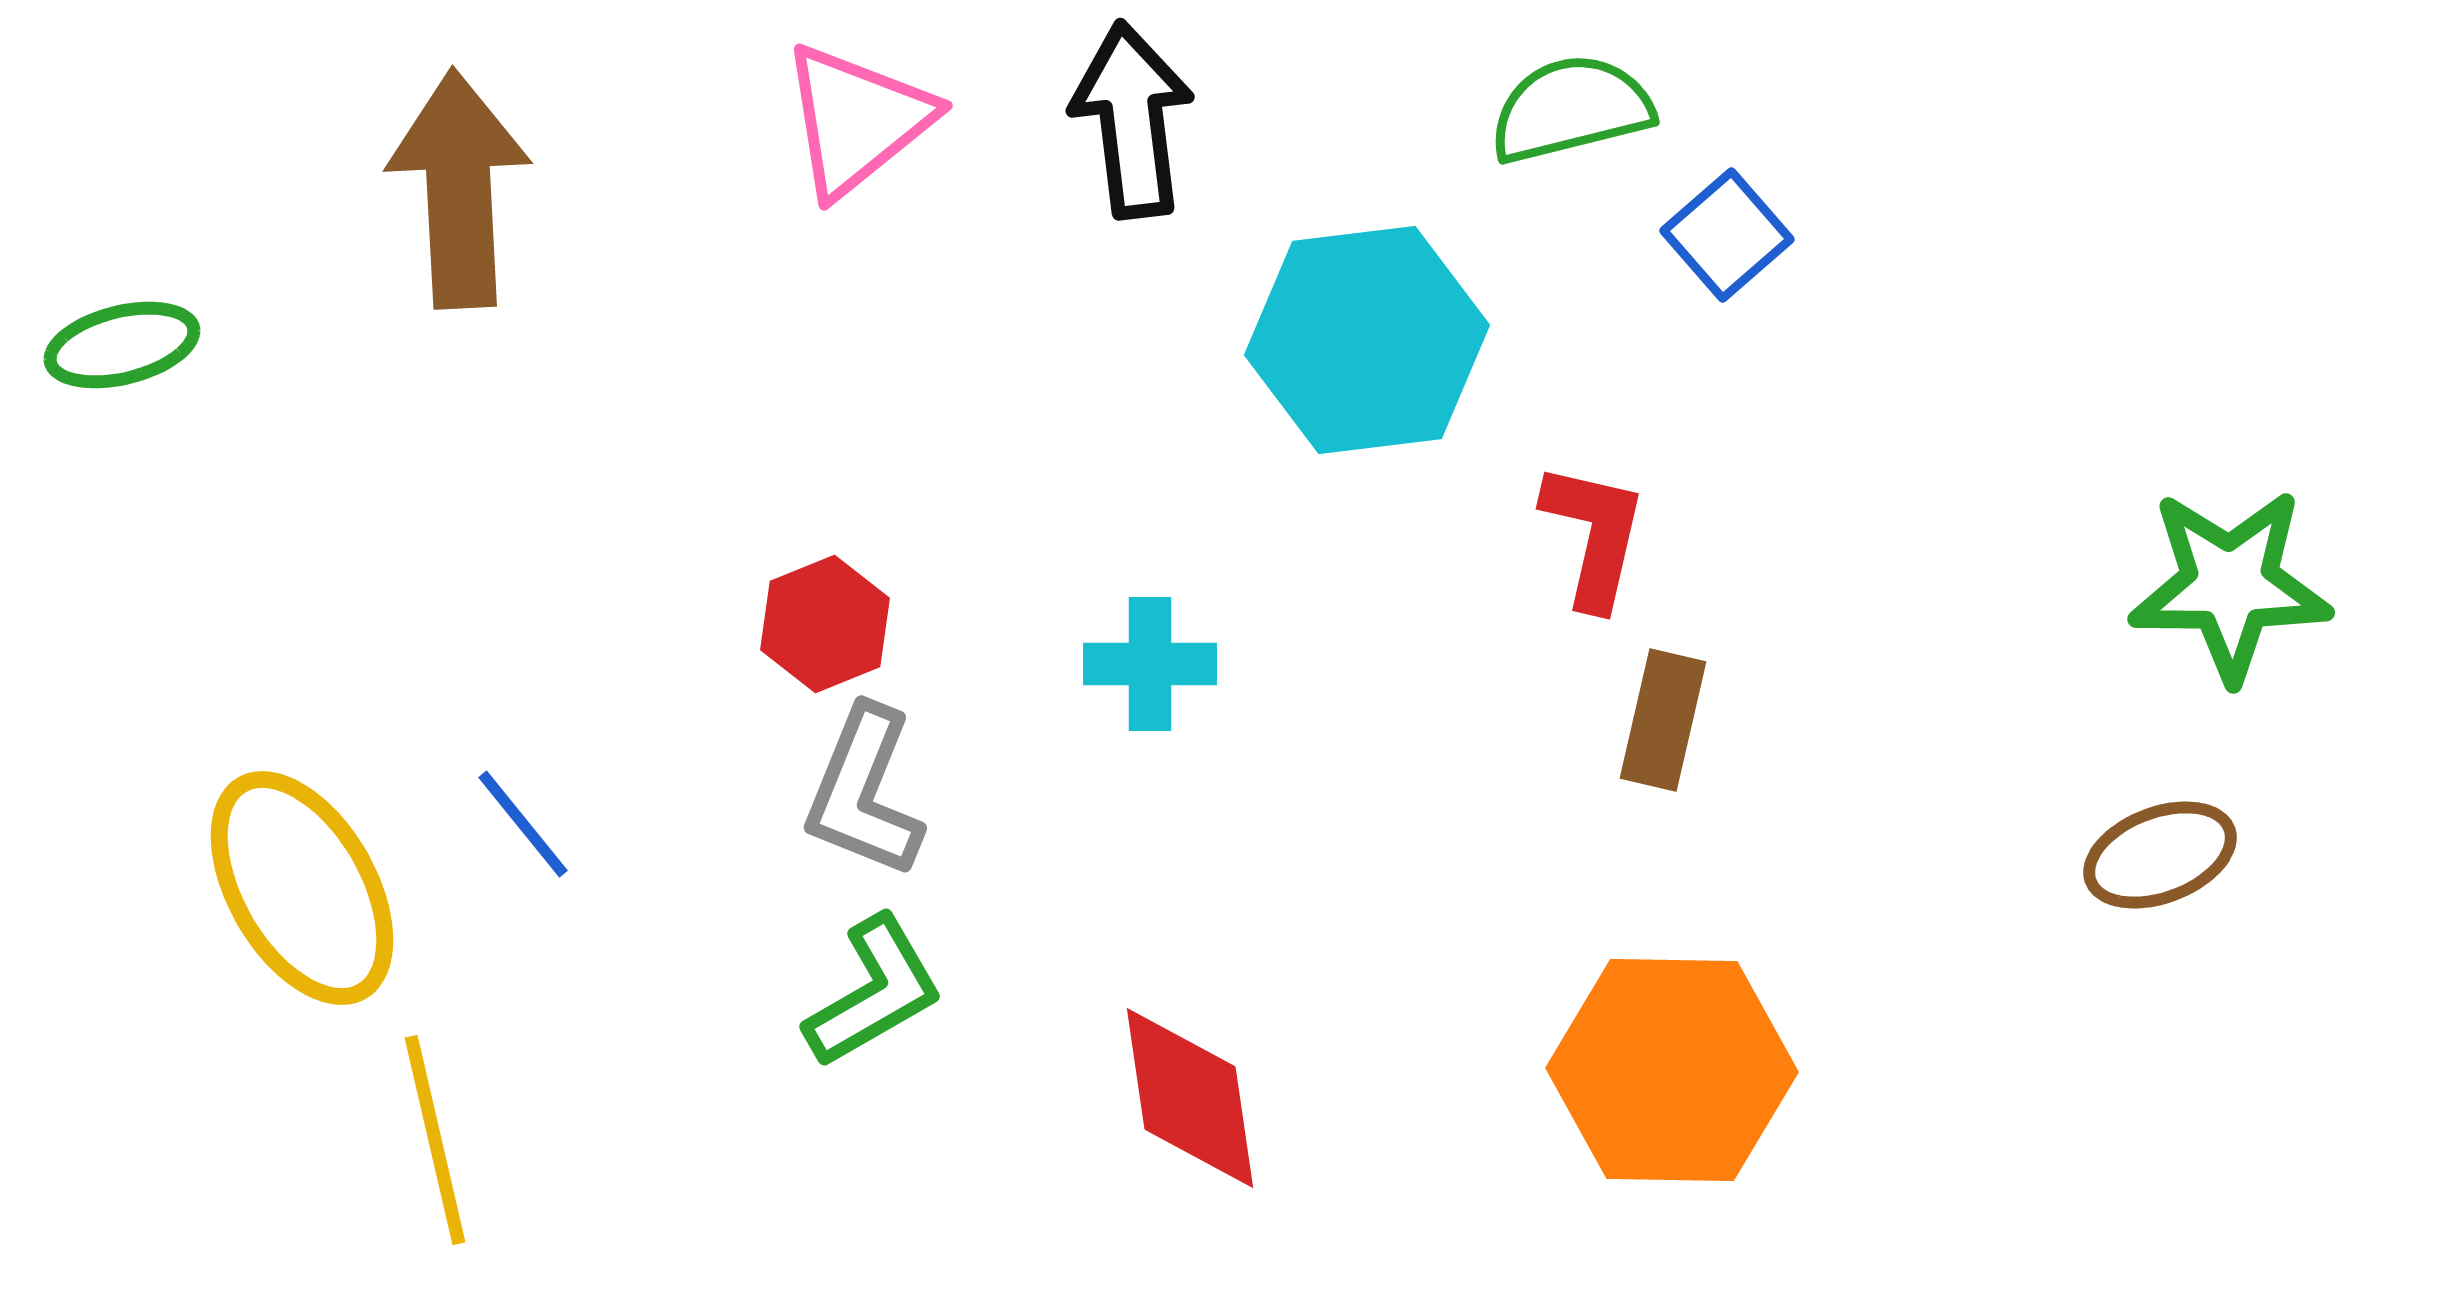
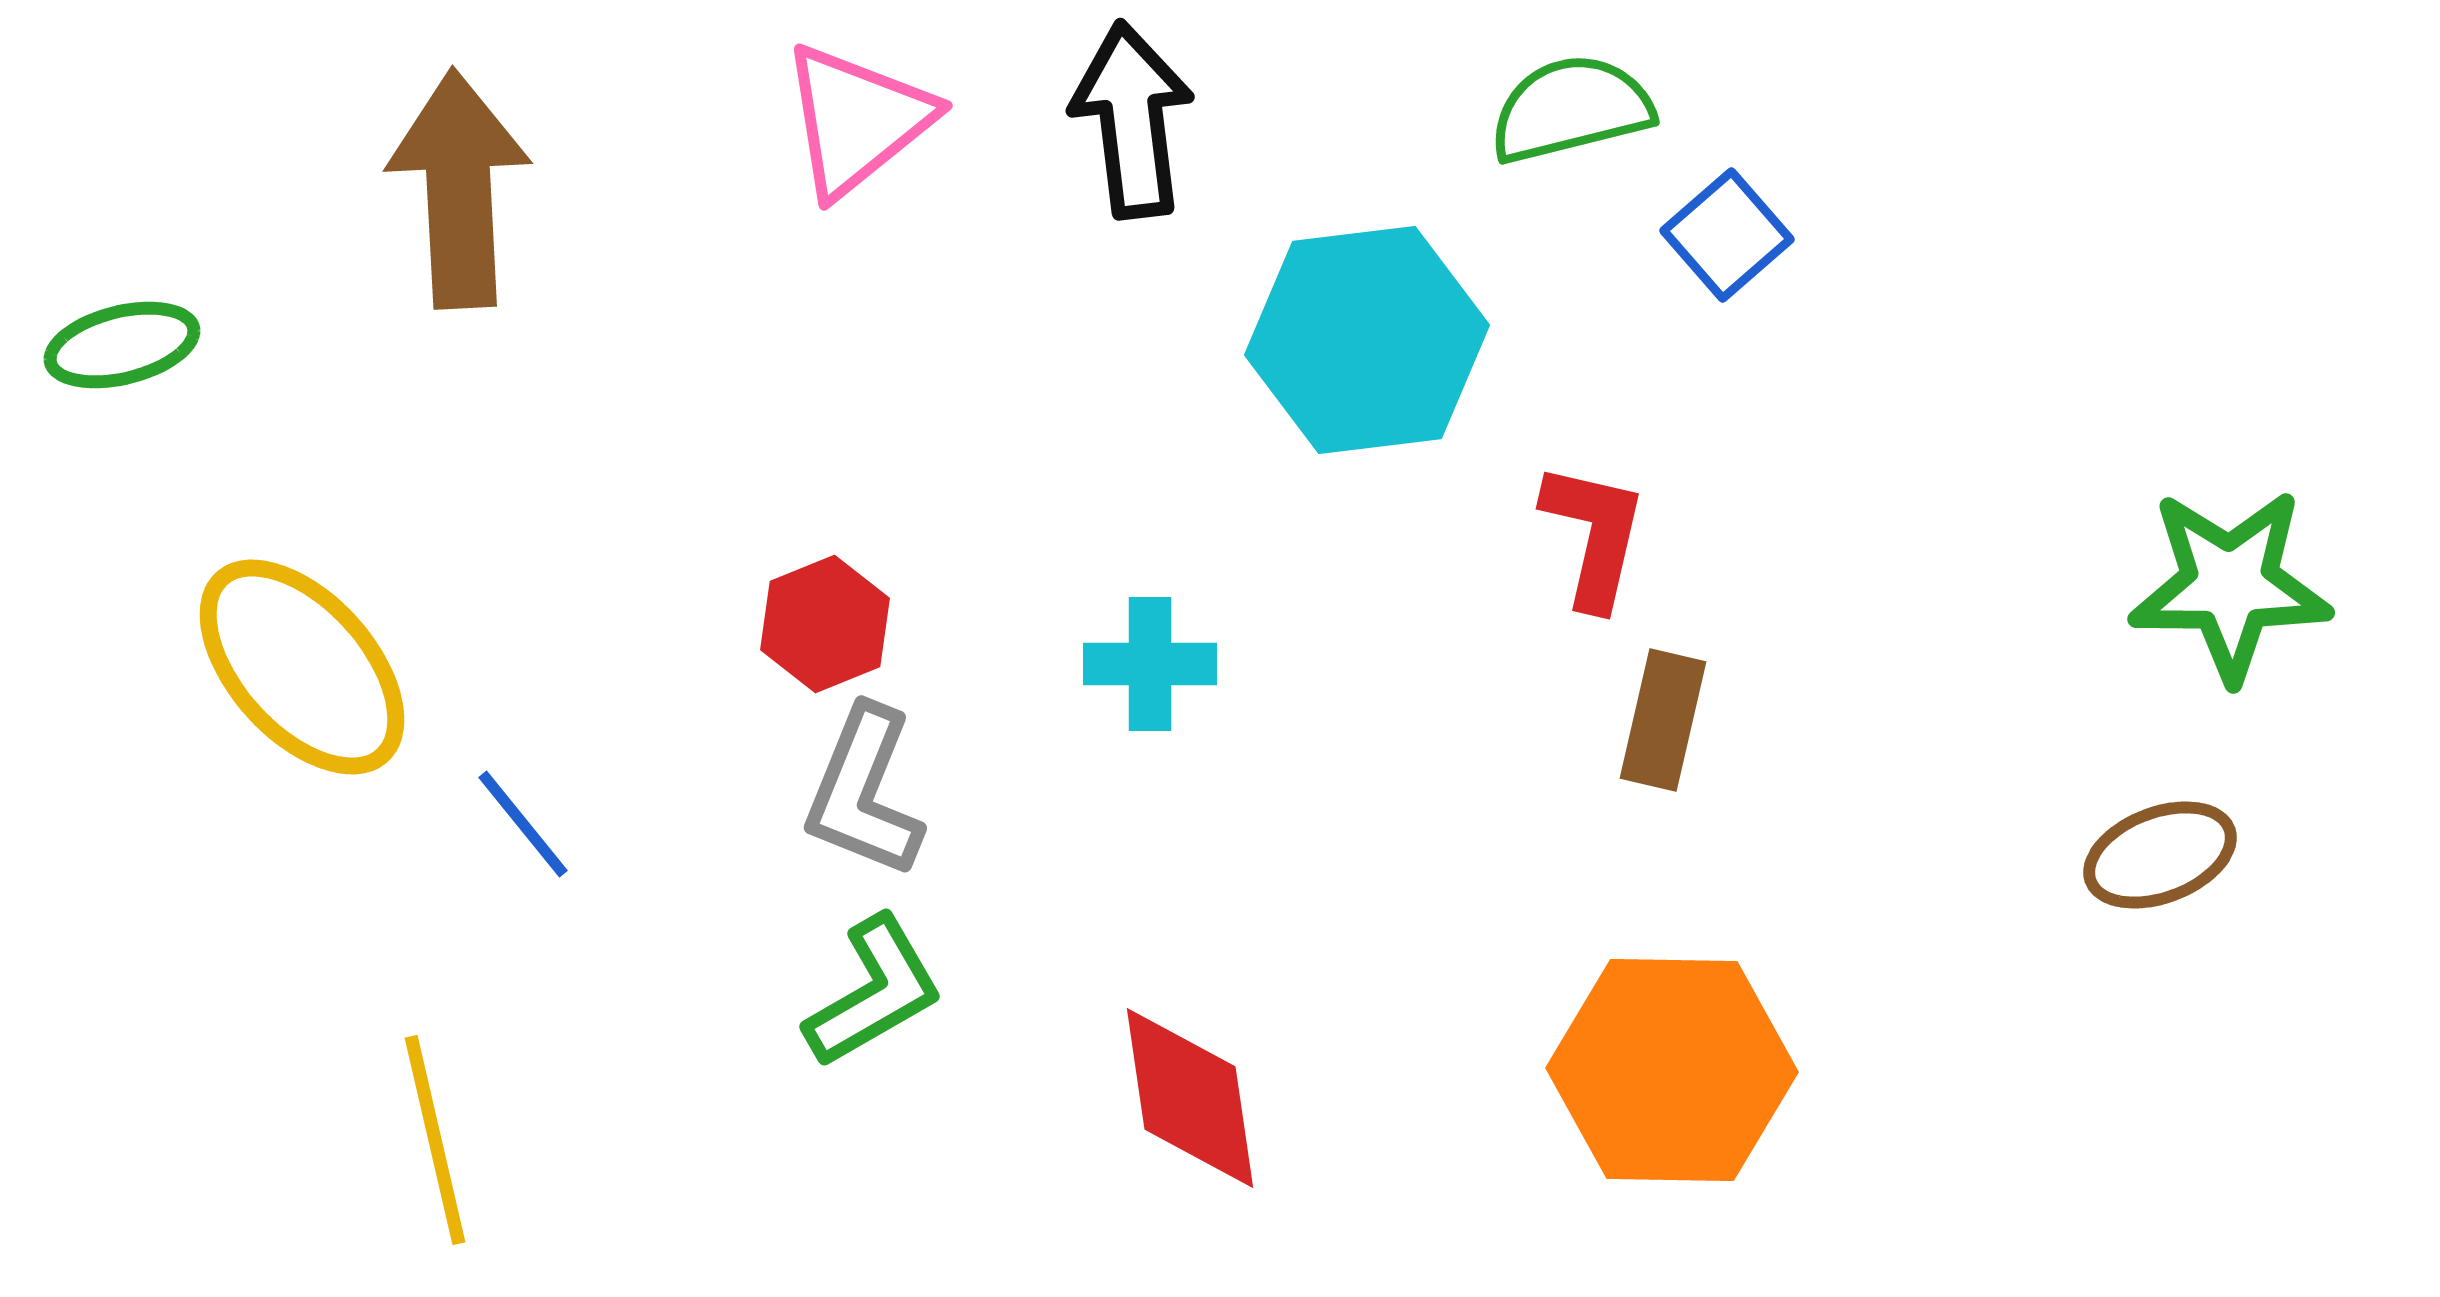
yellow ellipse: moved 221 px up; rotated 12 degrees counterclockwise
